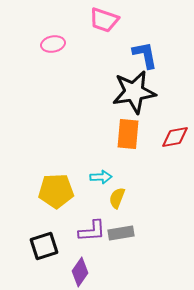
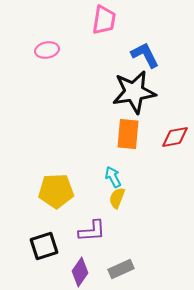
pink trapezoid: rotated 100 degrees counterclockwise
pink ellipse: moved 6 px left, 6 px down
blue L-shape: rotated 16 degrees counterclockwise
cyan arrow: moved 12 px right; rotated 115 degrees counterclockwise
gray rectangle: moved 36 px down; rotated 15 degrees counterclockwise
